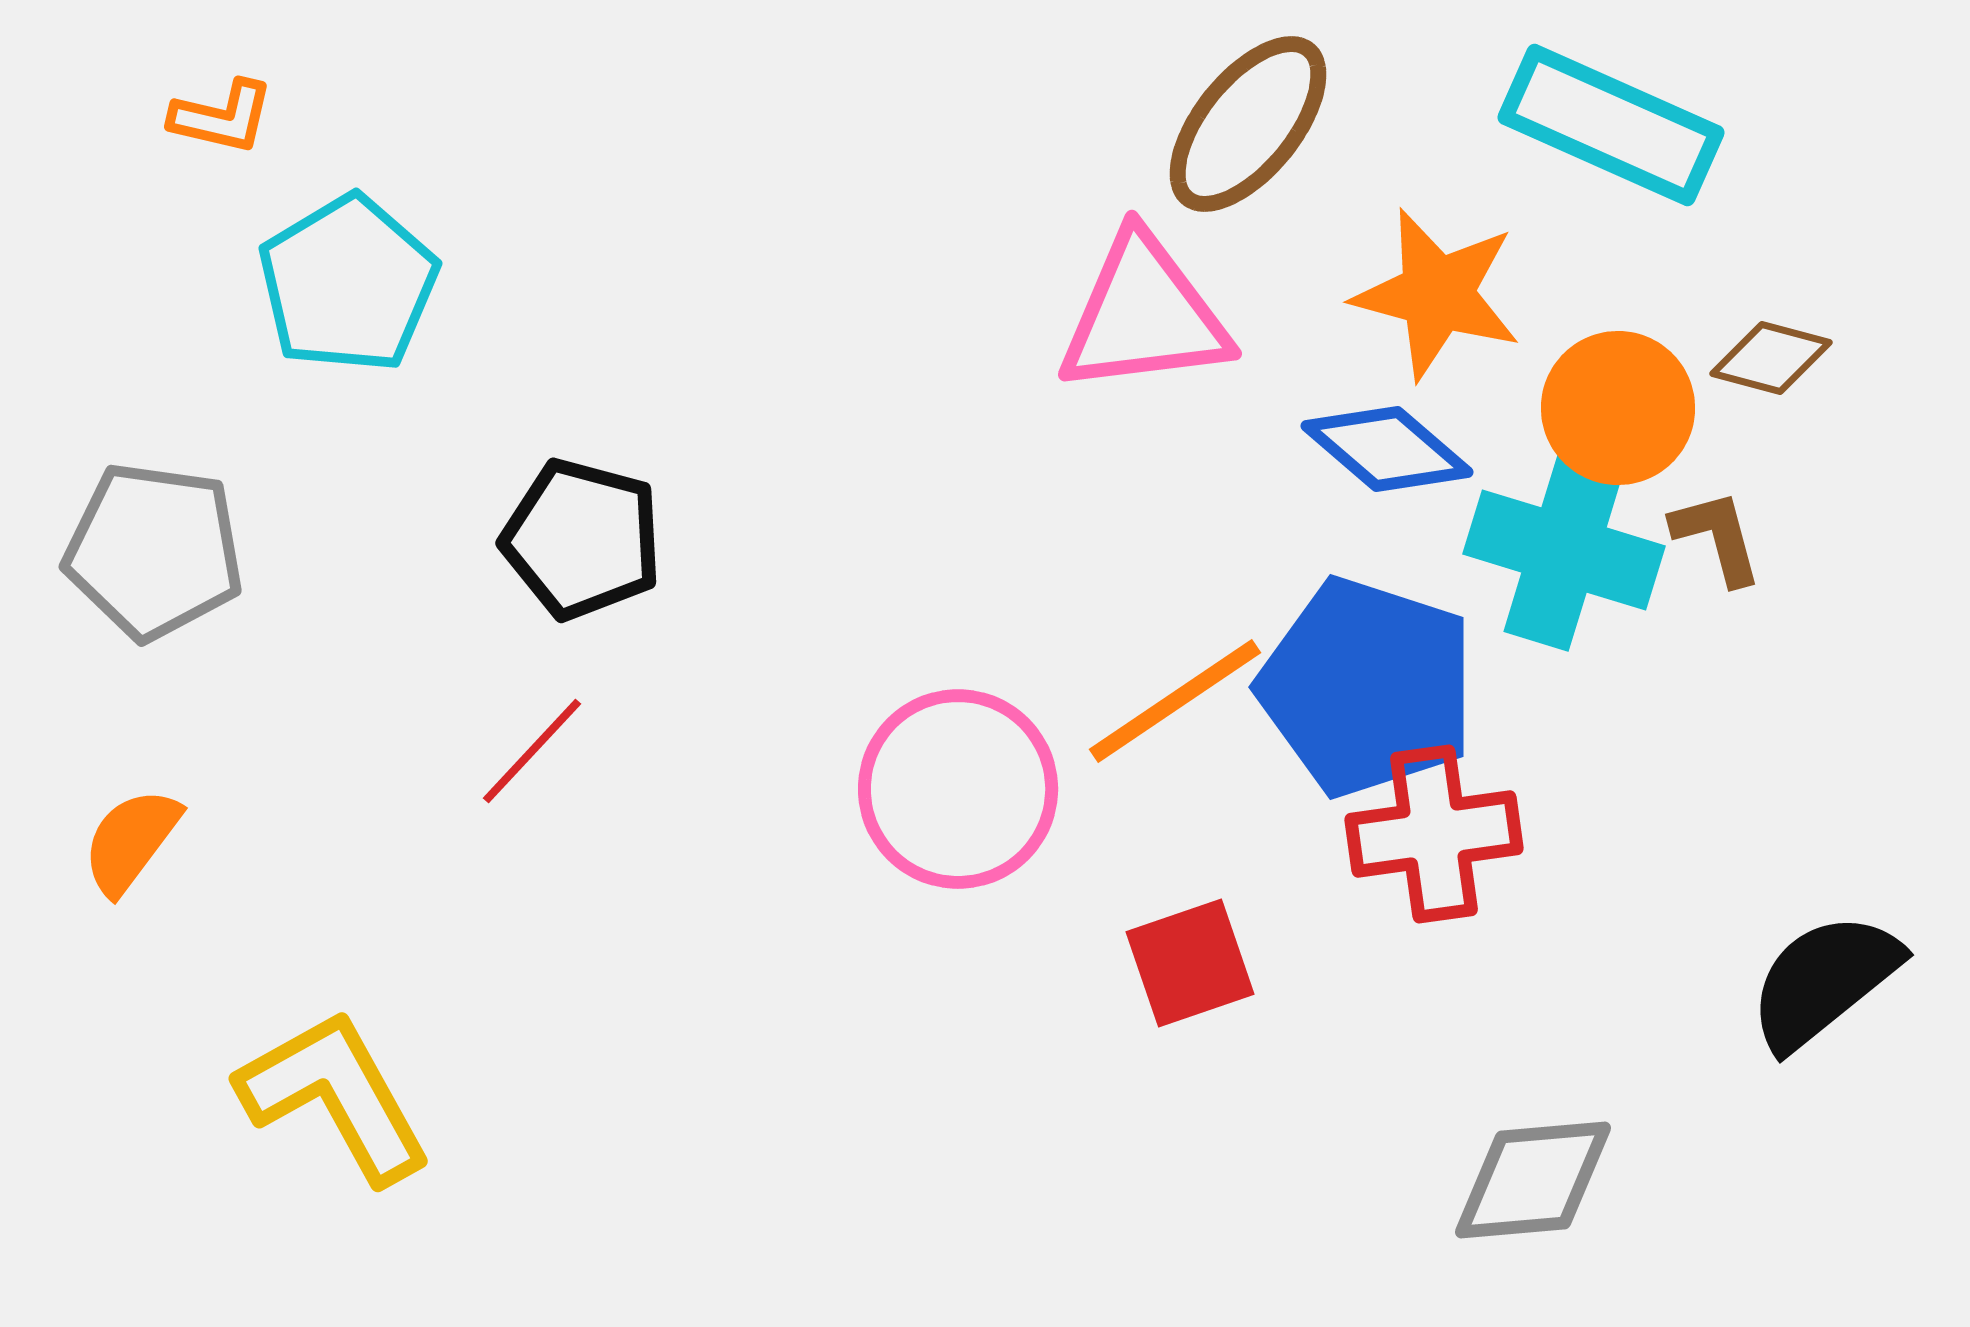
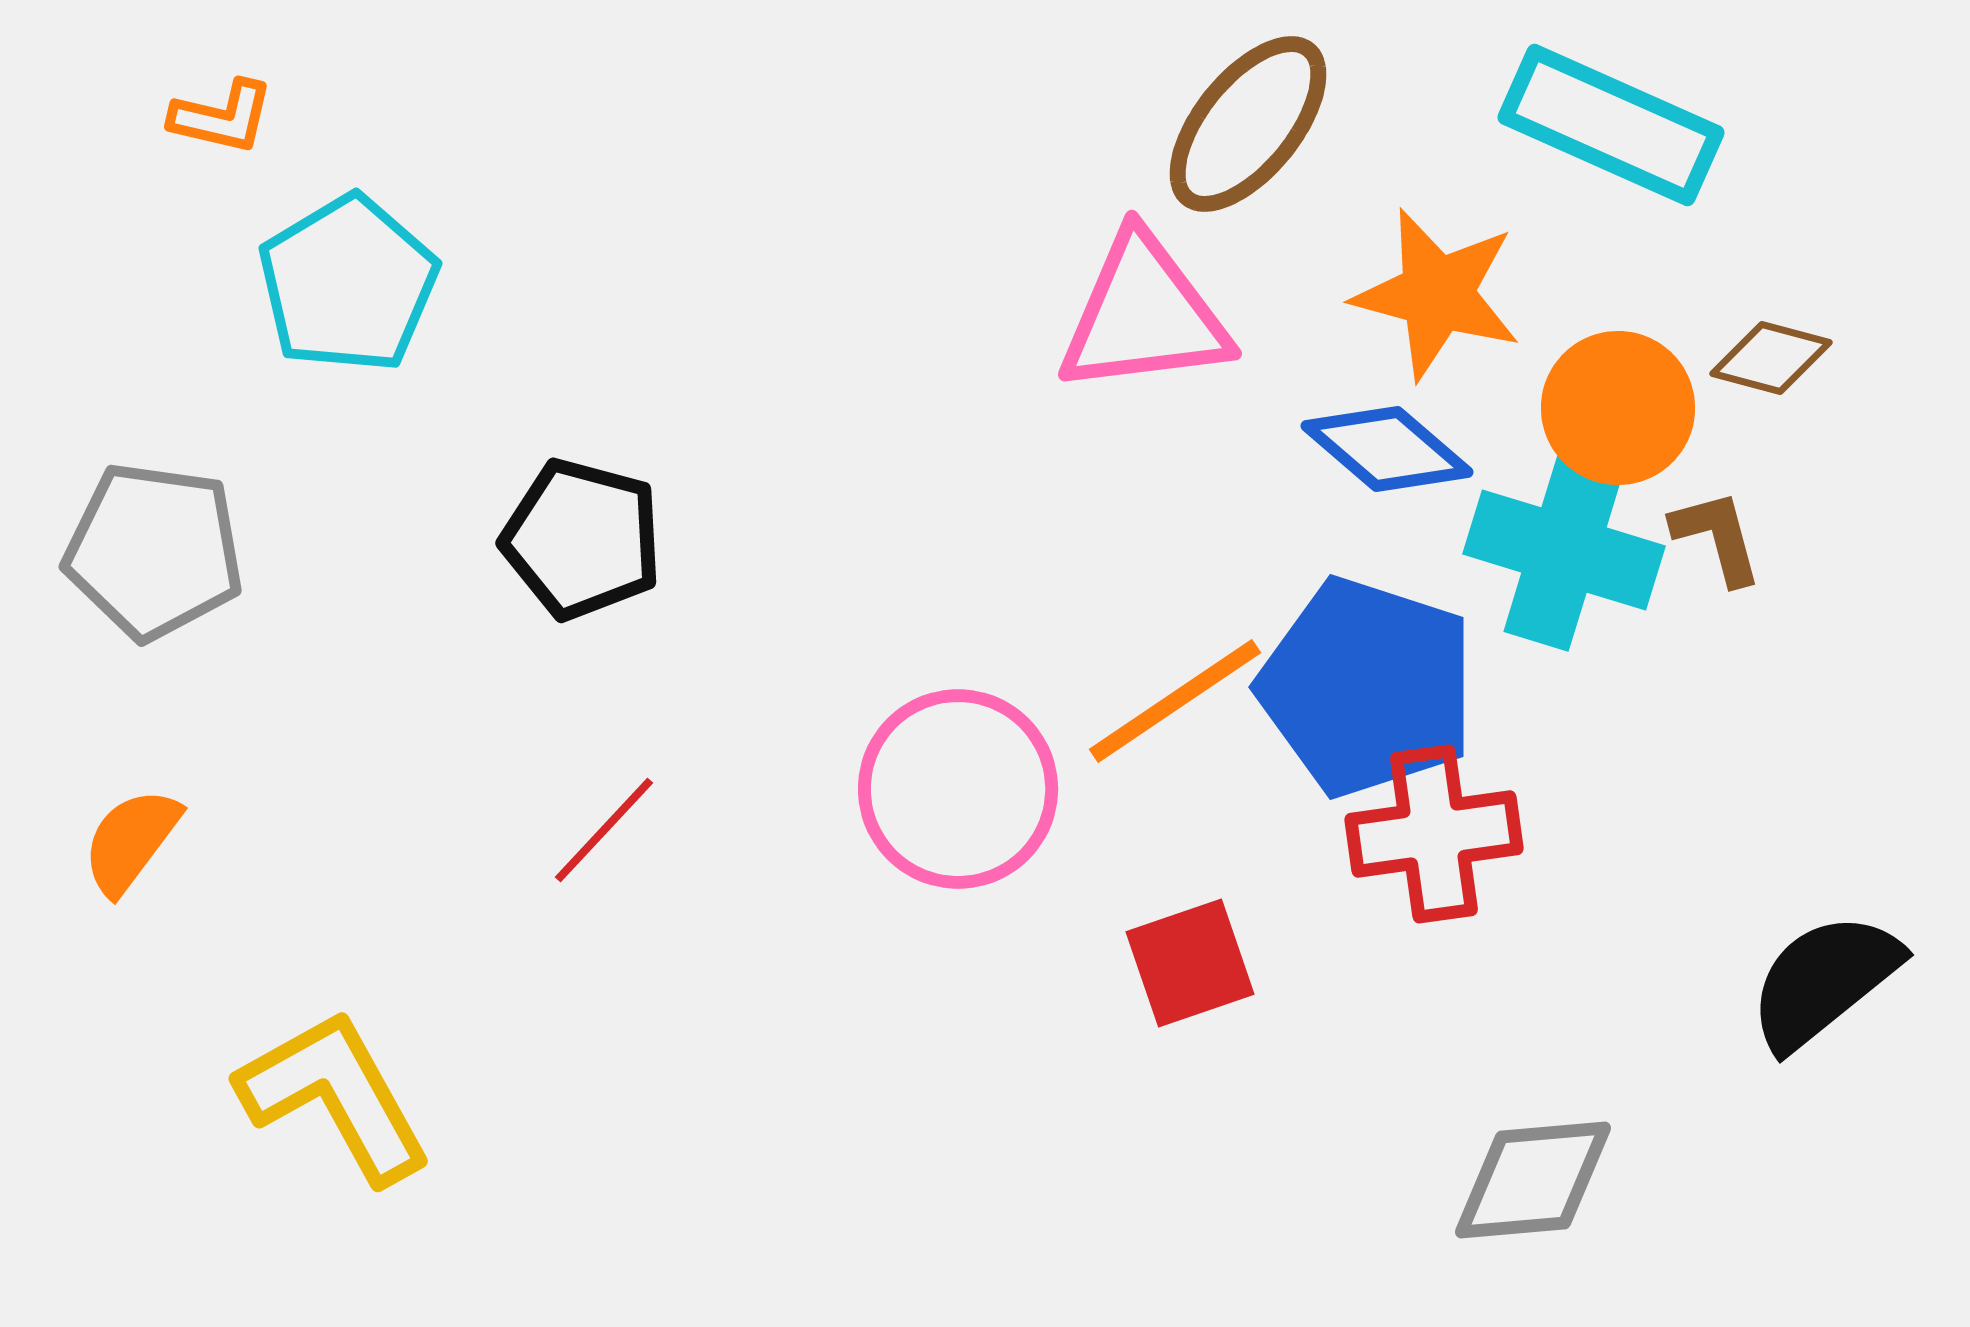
red line: moved 72 px right, 79 px down
